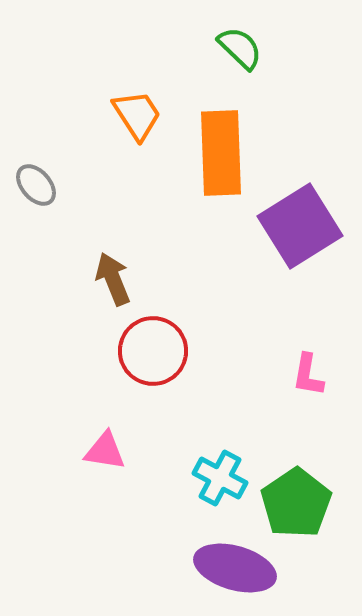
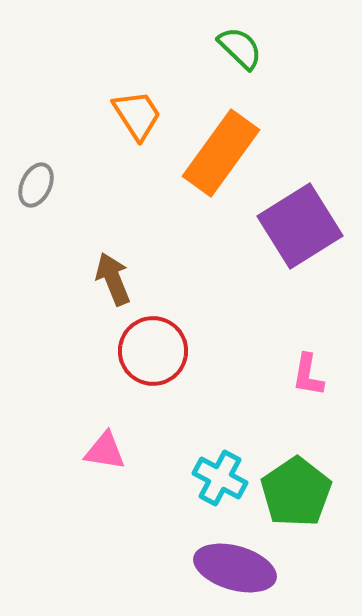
orange rectangle: rotated 38 degrees clockwise
gray ellipse: rotated 66 degrees clockwise
green pentagon: moved 11 px up
